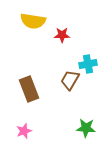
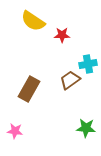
yellow semicircle: rotated 25 degrees clockwise
brown trapezoid: rotated 25 degrees clockwise
brown rectangle: rotated 50 degrees clockwise
pink star: moved 9 px left; rotated 28 degrees clockwise
